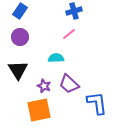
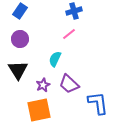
purple circle: moved 2 px down
cyan semicircle: moved 1 px left, 1 px down; rotated 63 degrees counterclockwise
purple star: moved 1 px left, 1 px up; rotated 24 degrees clockwise
blue L-shape: moved 1 px right
